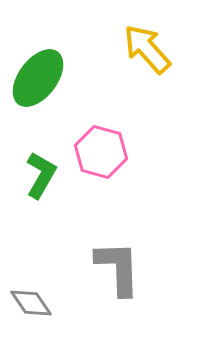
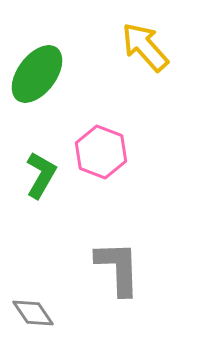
yellow arrow: moved 2 px left, 2 px up
green ellipse: moved 1 px left, 4 px up
pink hexagon: rotated 6 degrees clockwise
gray diamond: moved 2 px right, 10 px down
